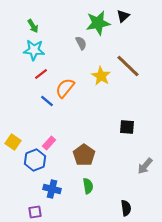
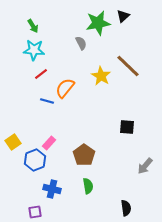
blue line: rotated 24 degrees counterclockwise
yellow square: rotated 21 degrees clockwise
